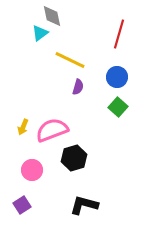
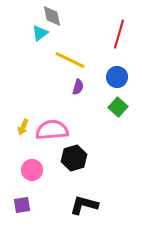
pink semicircle: rotated 16 degrees clockwise
purple square: rotated 24 degrees clockwise
